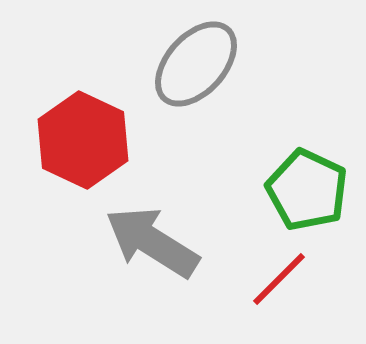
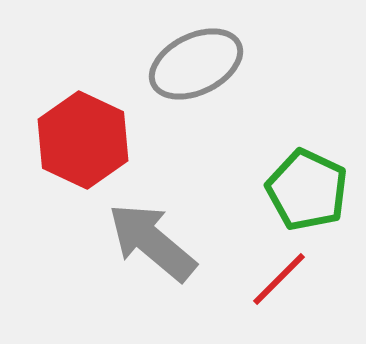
gray ellipse: rotated 22 degrees clockwise
gray arrow: rotated 8 degrees clockwise
